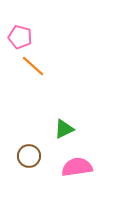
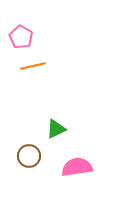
pink pentagon: moved 1 px right; rotated 15 degrees clockwise
orange line: rotated 55 degrees counterclockwise
green triangle: moved 8 px left
